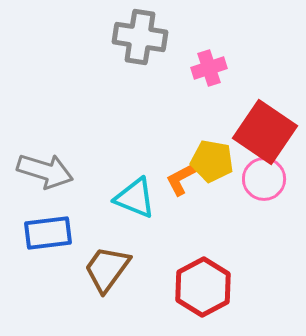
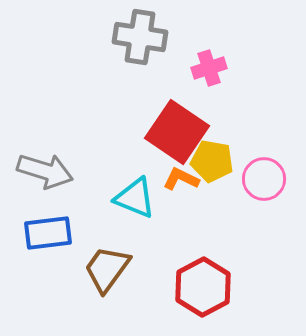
red square: moved 88 px left
orange L-shape: rotated 54 degrees clockwise
